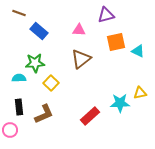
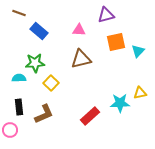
cyan triangle: rotated 48 degrees clockwise
brown triangle: rotated 25 degrees clockwise
